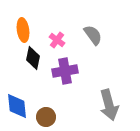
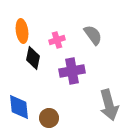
orange ellipse: moved 1 px left, 1 px down
pink cross: rotated 35 degrees clockwise
purple cross: moved 7 px right
blue diamond: moved 2 px right, 1 px down
brown circle: moved 3 px right, 1 px down
